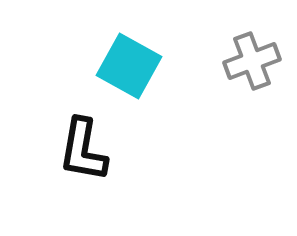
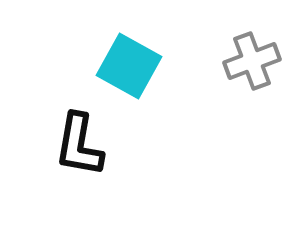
black L-shape: moved 4 px left, 5 px up
